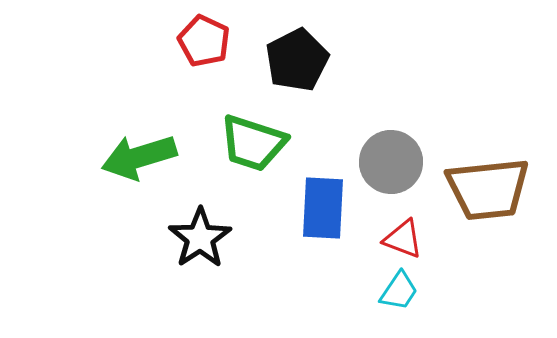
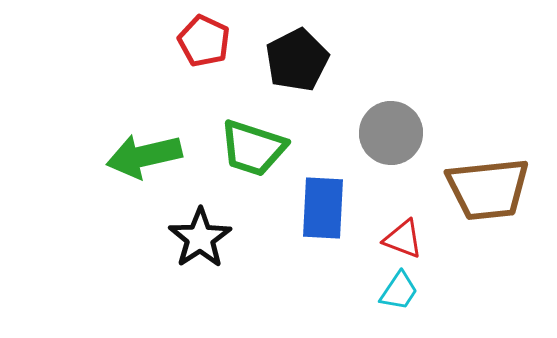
green trapezoid: moved 5 px down
green arrow: moved 5 px right, 1 px up; rotated 4 degrees clockwise
gray circle: moved 29 px up
